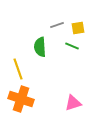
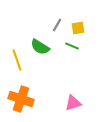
gray line: rotated 40 degrees counterclockwise
green semicircle: rotated 54 degrees counterclockwise
yellow line: moved 1 px left, 9 px up
